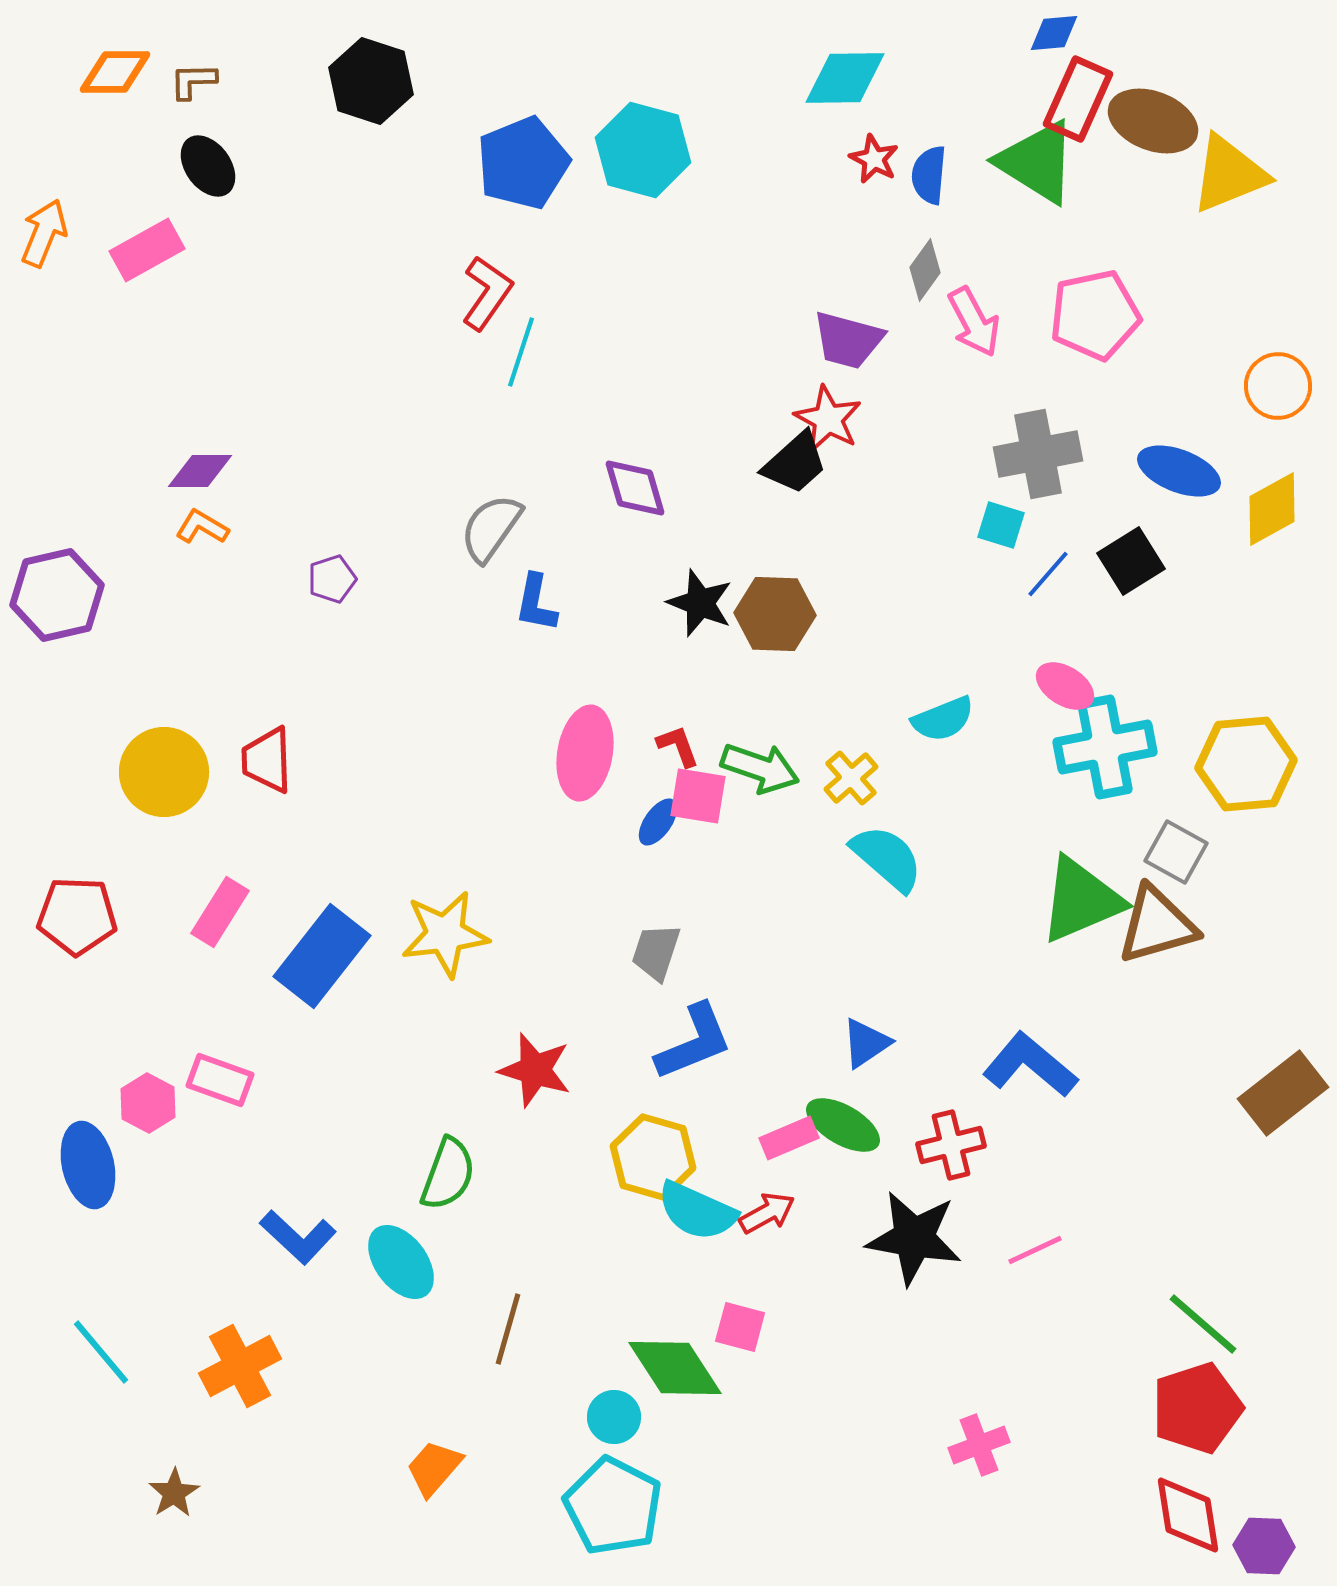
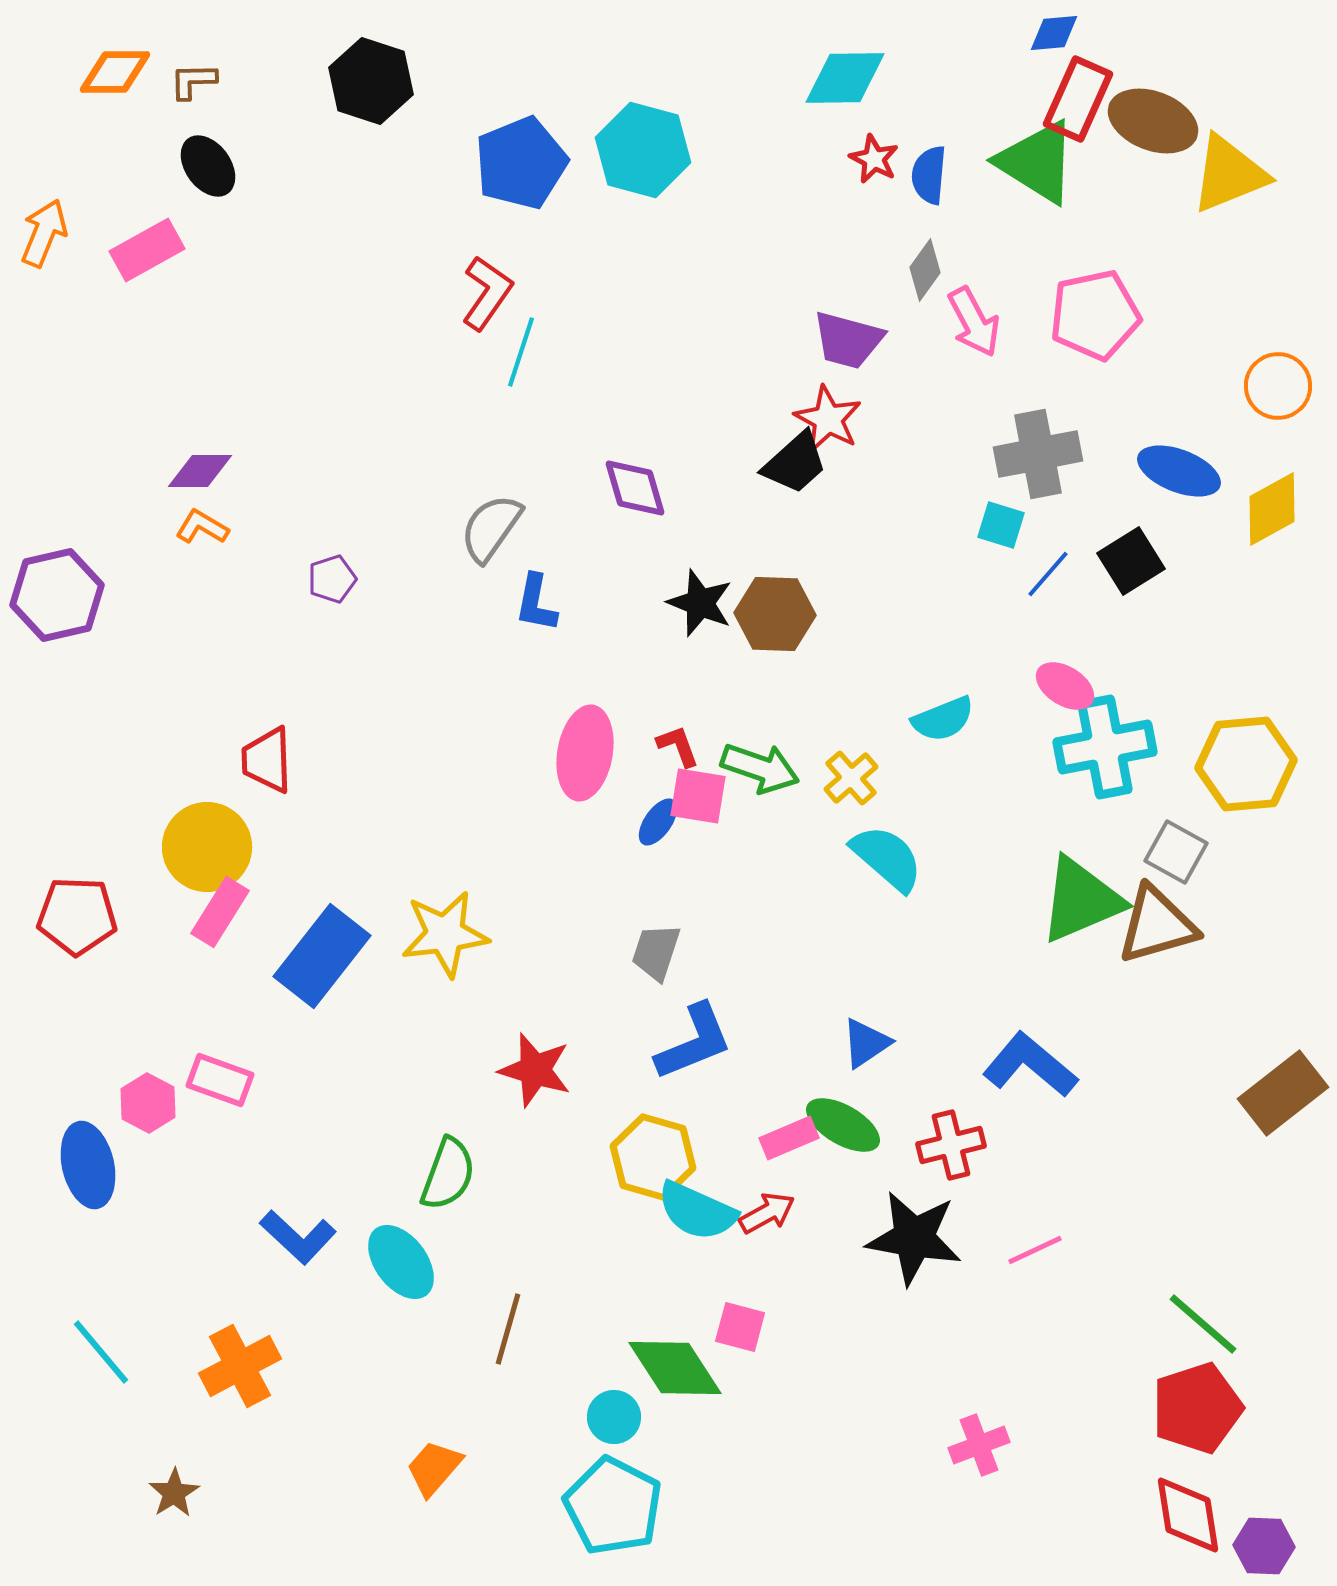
blue pentagon at (523, 163): moved 2 px left
yellow circle at (164, 772): moved 43 px right, 75 px down
